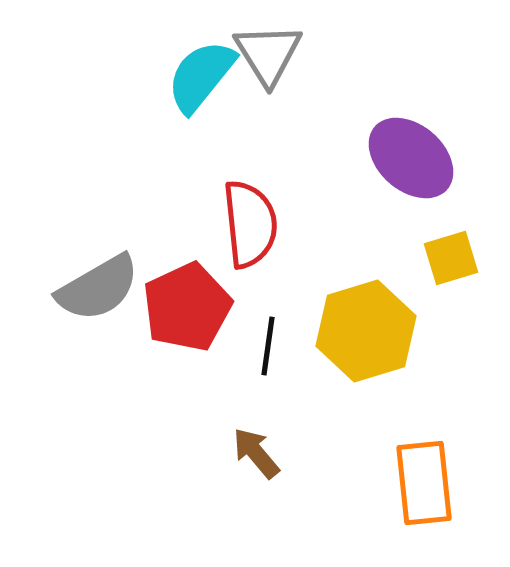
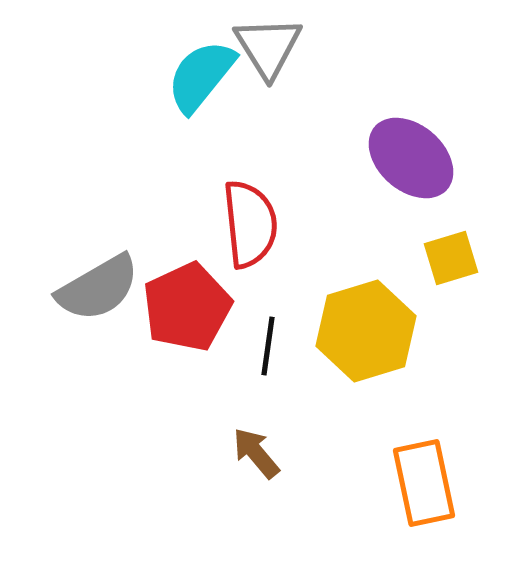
gray triangle: moved 7 px up
orange rectangle: rotated 6 degrees counterclockwise
